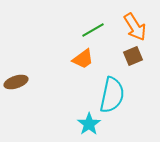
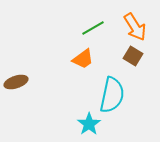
green line: moved 2 px up
brown square: rotated 36 degrees counterclockwise
